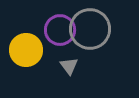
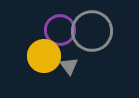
gray circle: moved 2 px right, 2 px down
yellow circle: moved 18 px right, 6 px down
